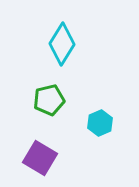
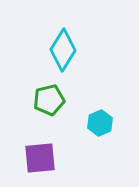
cyan diamond: moved 1 px right, 6 px down
purple square: rotated 36 degrees counterclockwise
